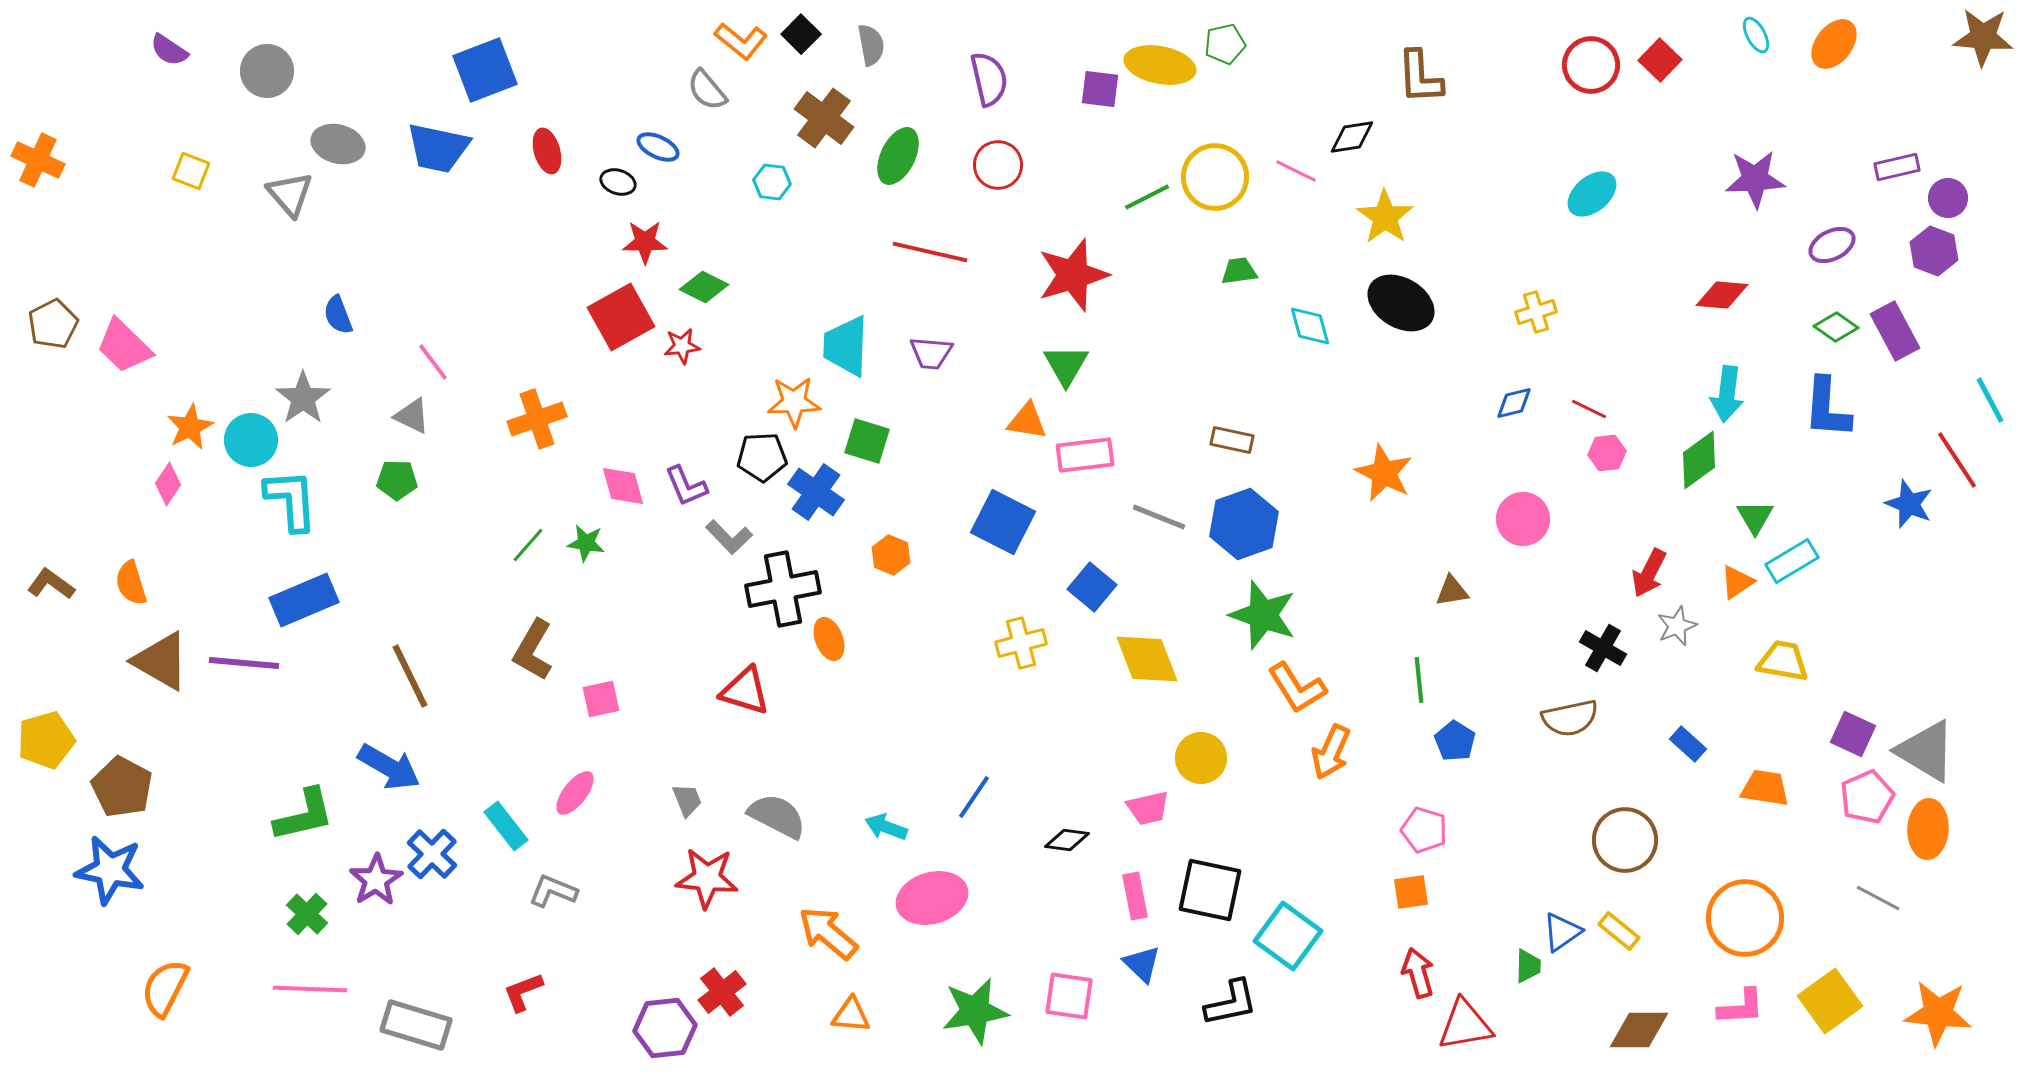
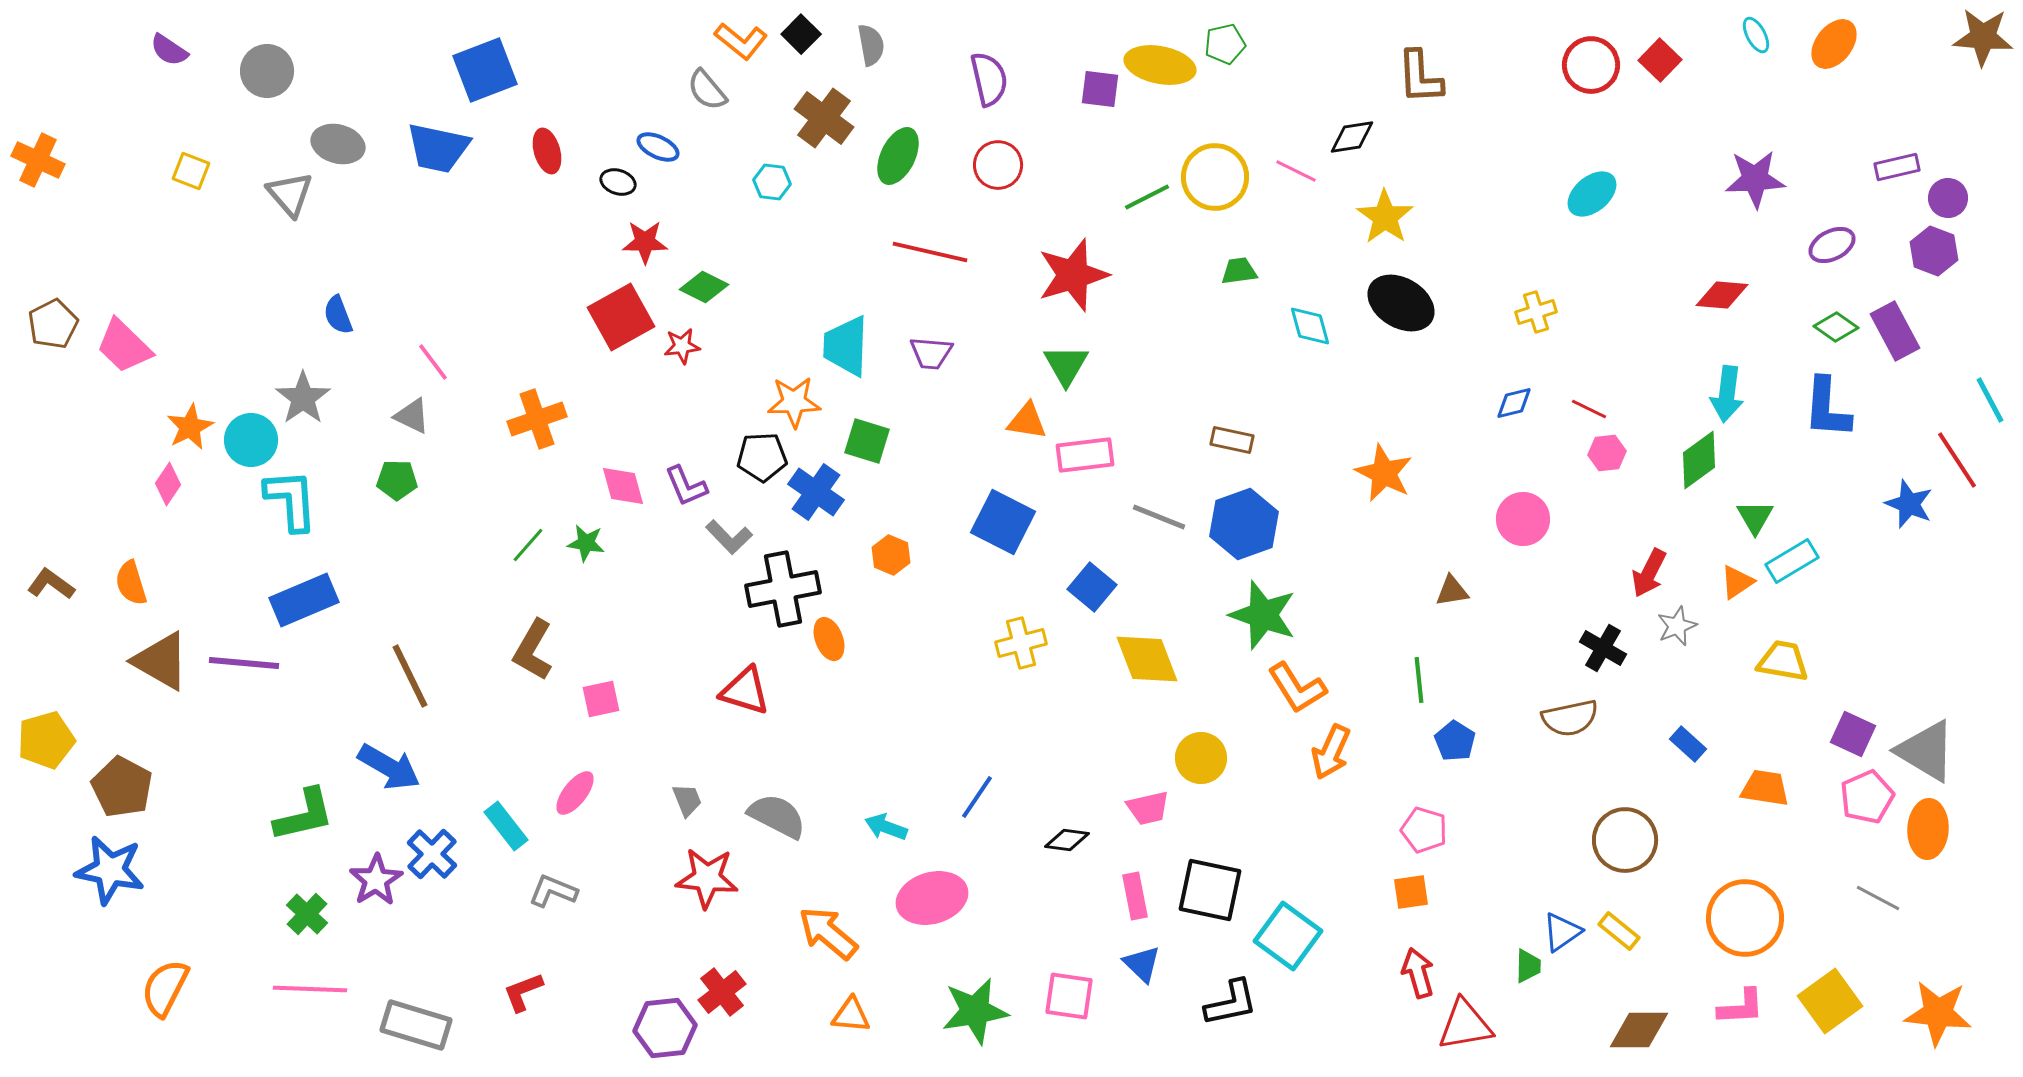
blue line at (974, 797): moved 3 px right
